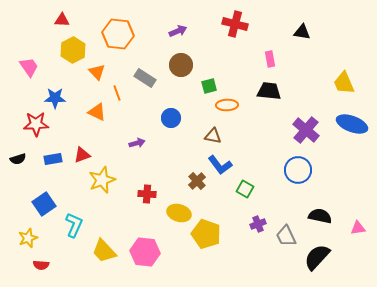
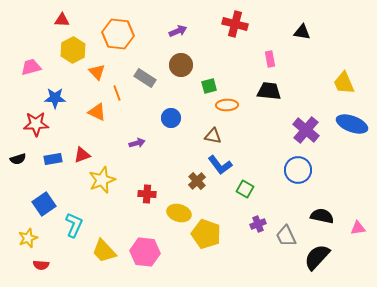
pink trapezoid at (29, 67): moved 2 px right; rotated 70 degrees counterclockwise
black semicircle at (320, 216): moved 2 px right
